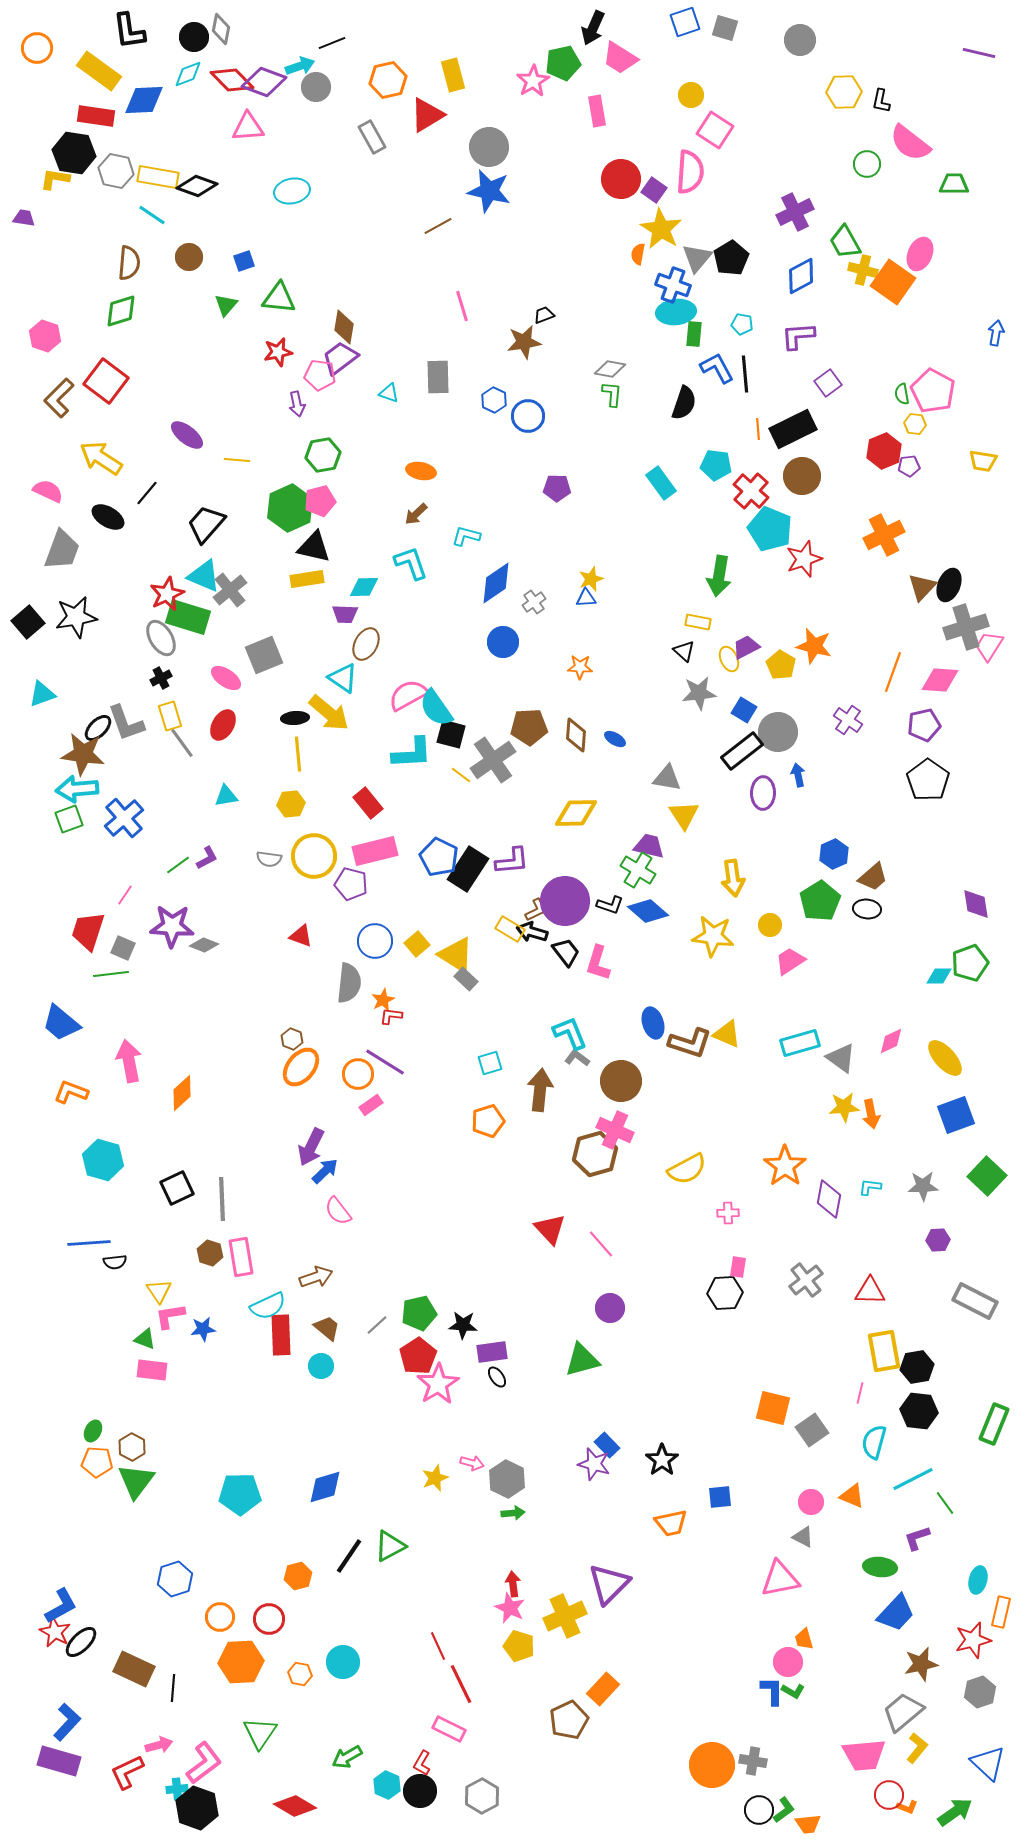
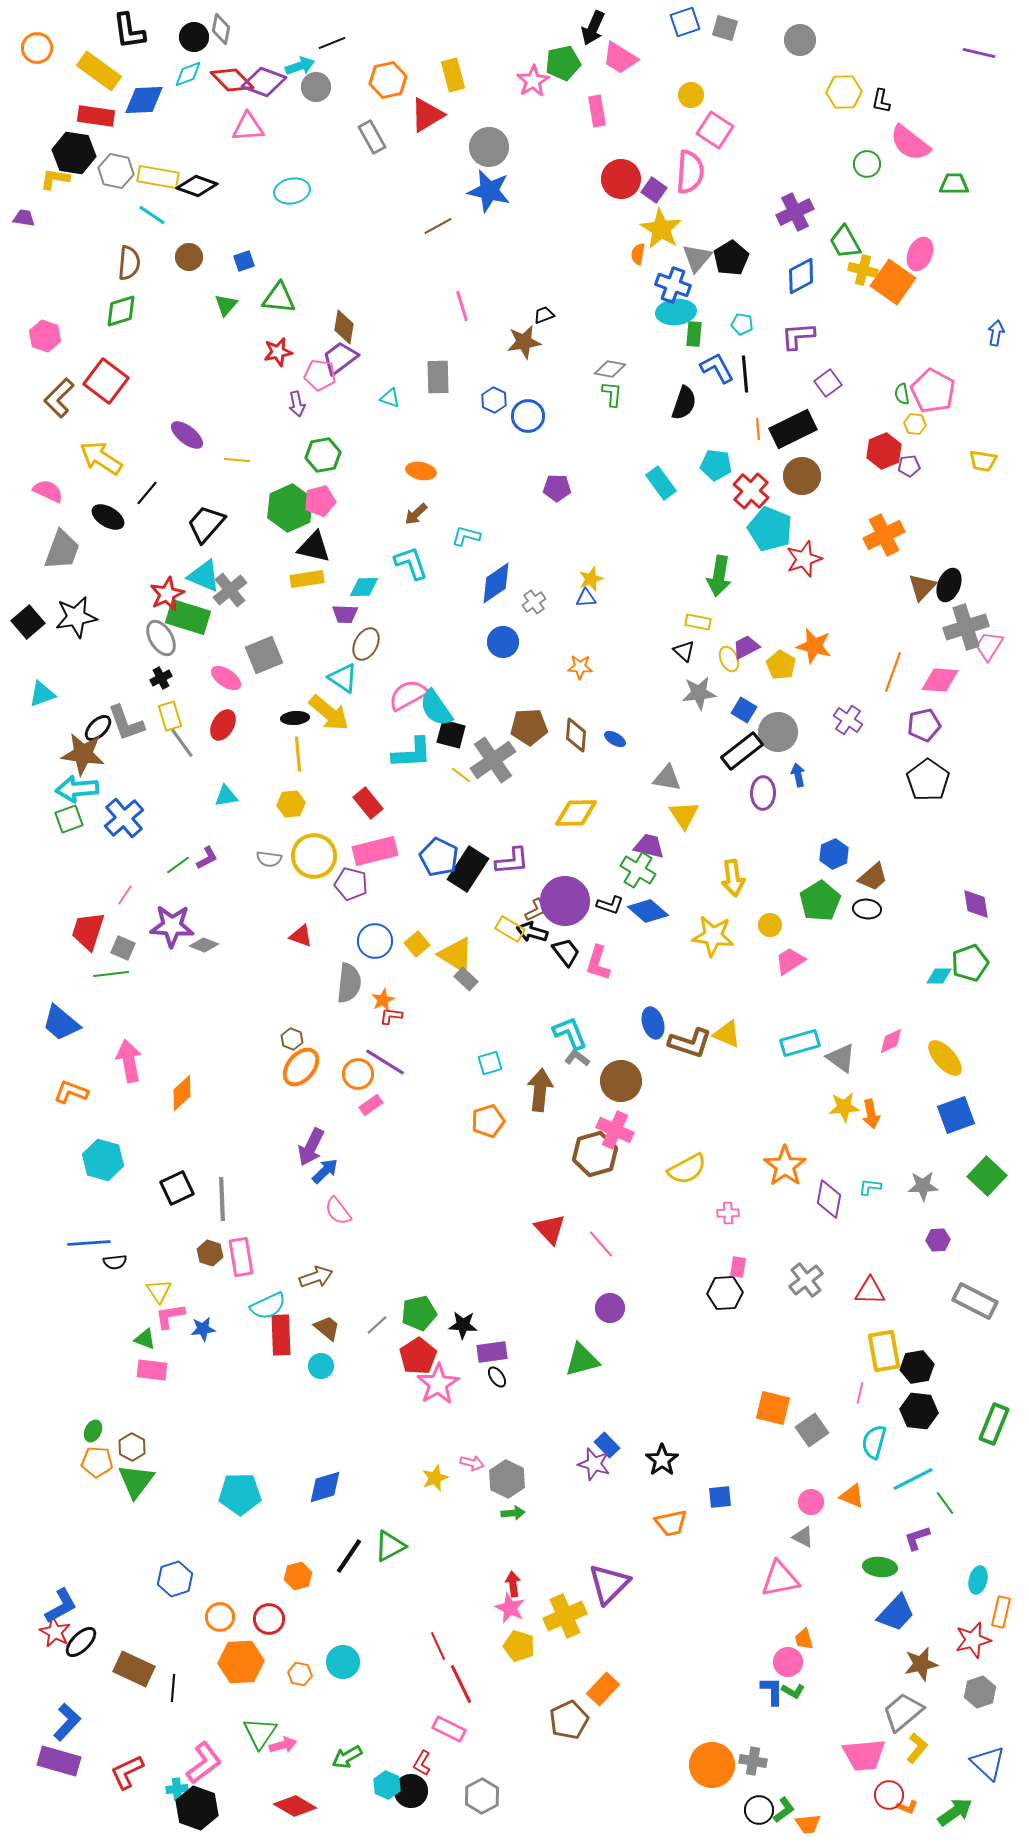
cyan triangle at (389, 393): moved 1 px right, 5 px down
pink arrow at (159, 1745): moved 124 px right
black circle at (420, 1791): moved 9 px left
